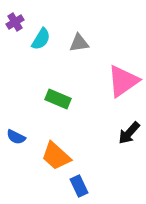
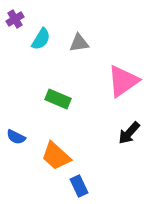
purple cross: moved 3 px up
